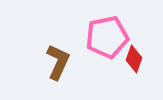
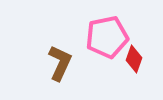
brown L-shape: moved 2 px right, 1 px down
